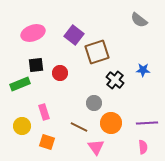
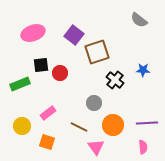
black square: moved 5 px right
pink rectangle: moved 4 px right, 1 px down; rotated 70 degrees clockwise
orange circle: moved 2 px right, 2 px down
